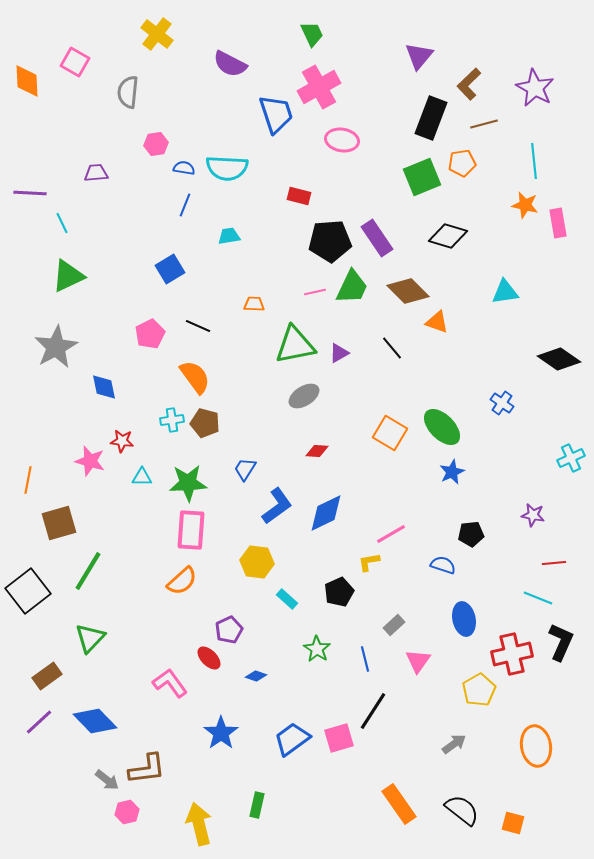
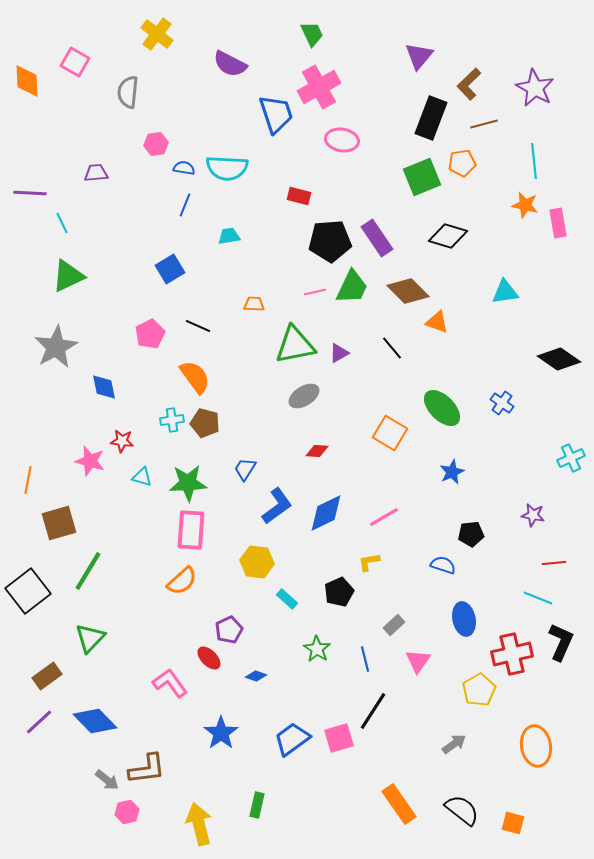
green ellipse at (442, 427): moved 19 px up
cyan triangle at (142, 477): rotated 15 degrees clockwise
pink line at (391, 534): moved 7 px left, 17 px up
